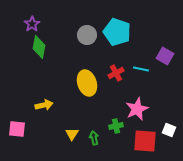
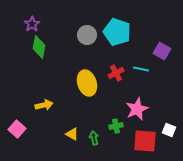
purple square: moved 3 px left, 5 px up
pink square: rotated 36 degrees clockwise
yellow triangle: rotated 32 degrees counterclockwise
